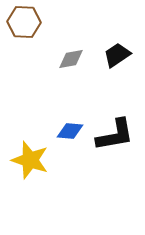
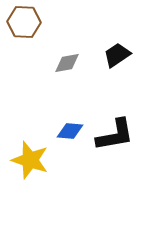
gray diamond: moved 4 px left, 4 px down
